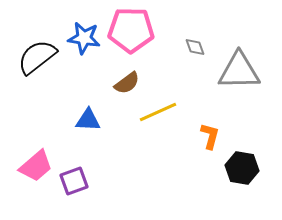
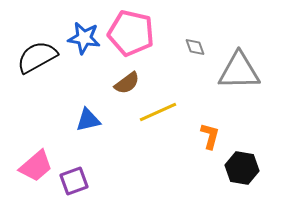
pink pentagon: moved 3 px down; rotated 12 degrees clockwise
black semicircle: rotated 9 degrees clockwise
blue triangle: rotated 16 degrees counterclockwise
